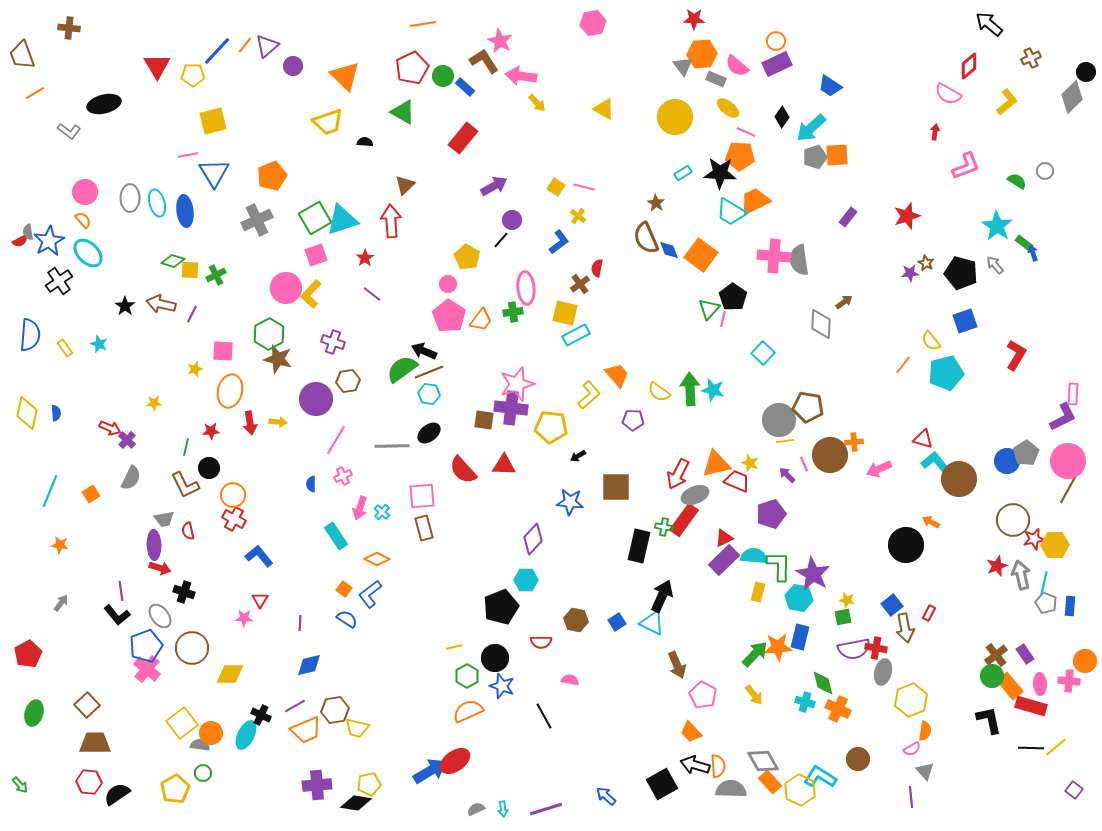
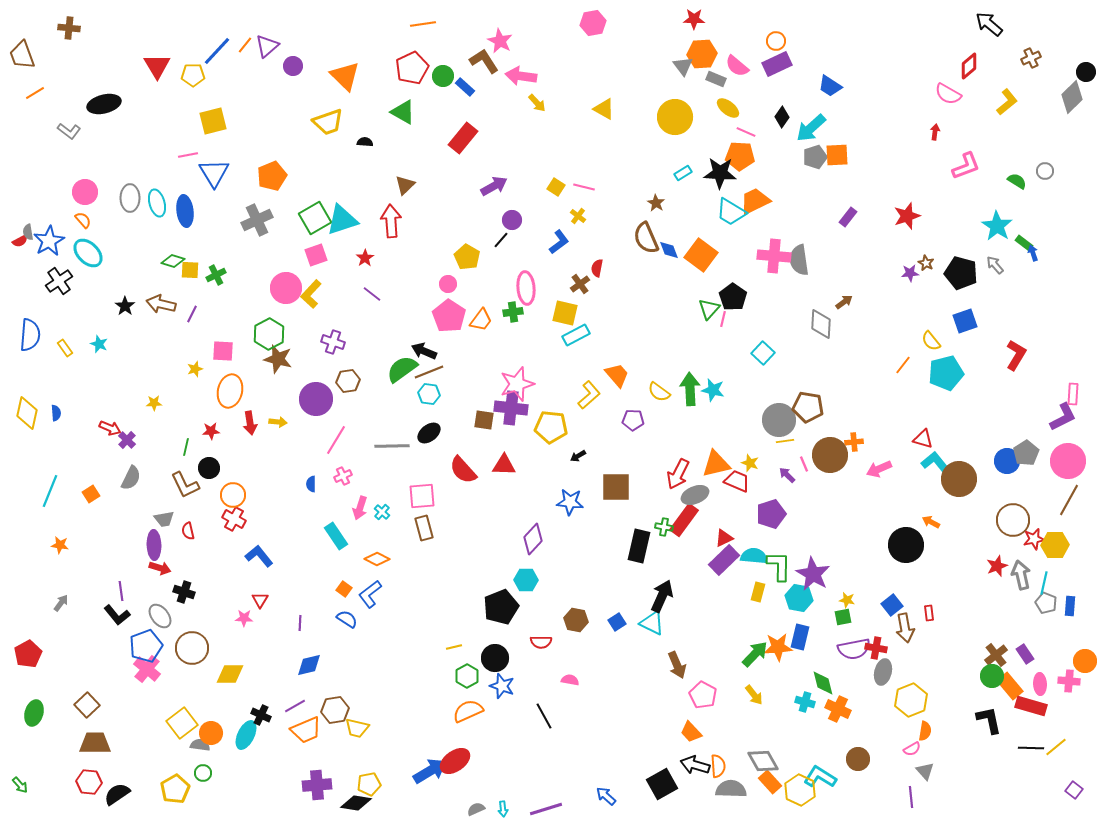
brown line at (1069, 488): moved 12 px down
red rectangle at (929, 613): rotated 35 degrees counterclockwise
